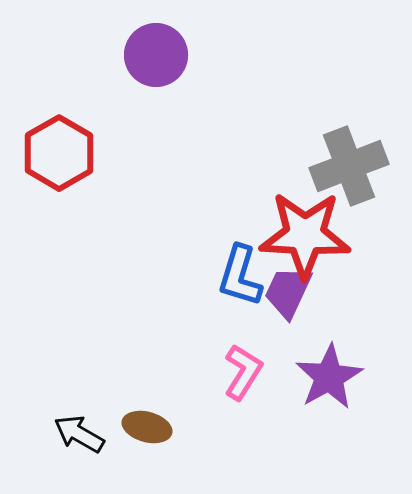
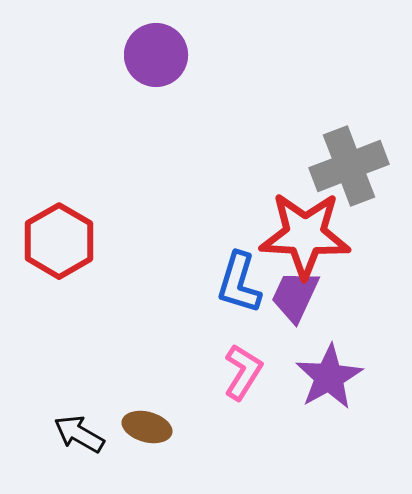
red hexagon: moved 88 px down
blue L-shape: moved 1 px left, 7 px down
purple trapezoid: moved 7 px right, 4 px down
